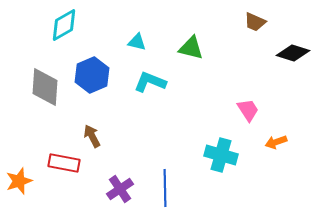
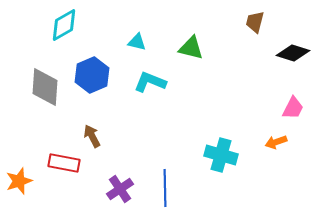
brown trapezoid: rotated 80 degrees clockwise
pink trapezoid: moved 45 px right, 2 px up; rotated 60 degrees clockwise
